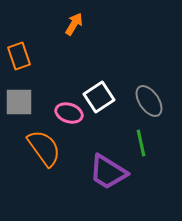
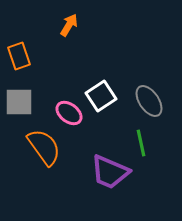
orange arrow: moved 5 px left, 1 px down
white square: moved 2 px right, 1 px up
pink ellipse: rotated 20 degrees clockwise
orange semicircle: moved 1 px up
purple trapezoid: moved 2 px right; rotated 9 degrees counterclockwise
